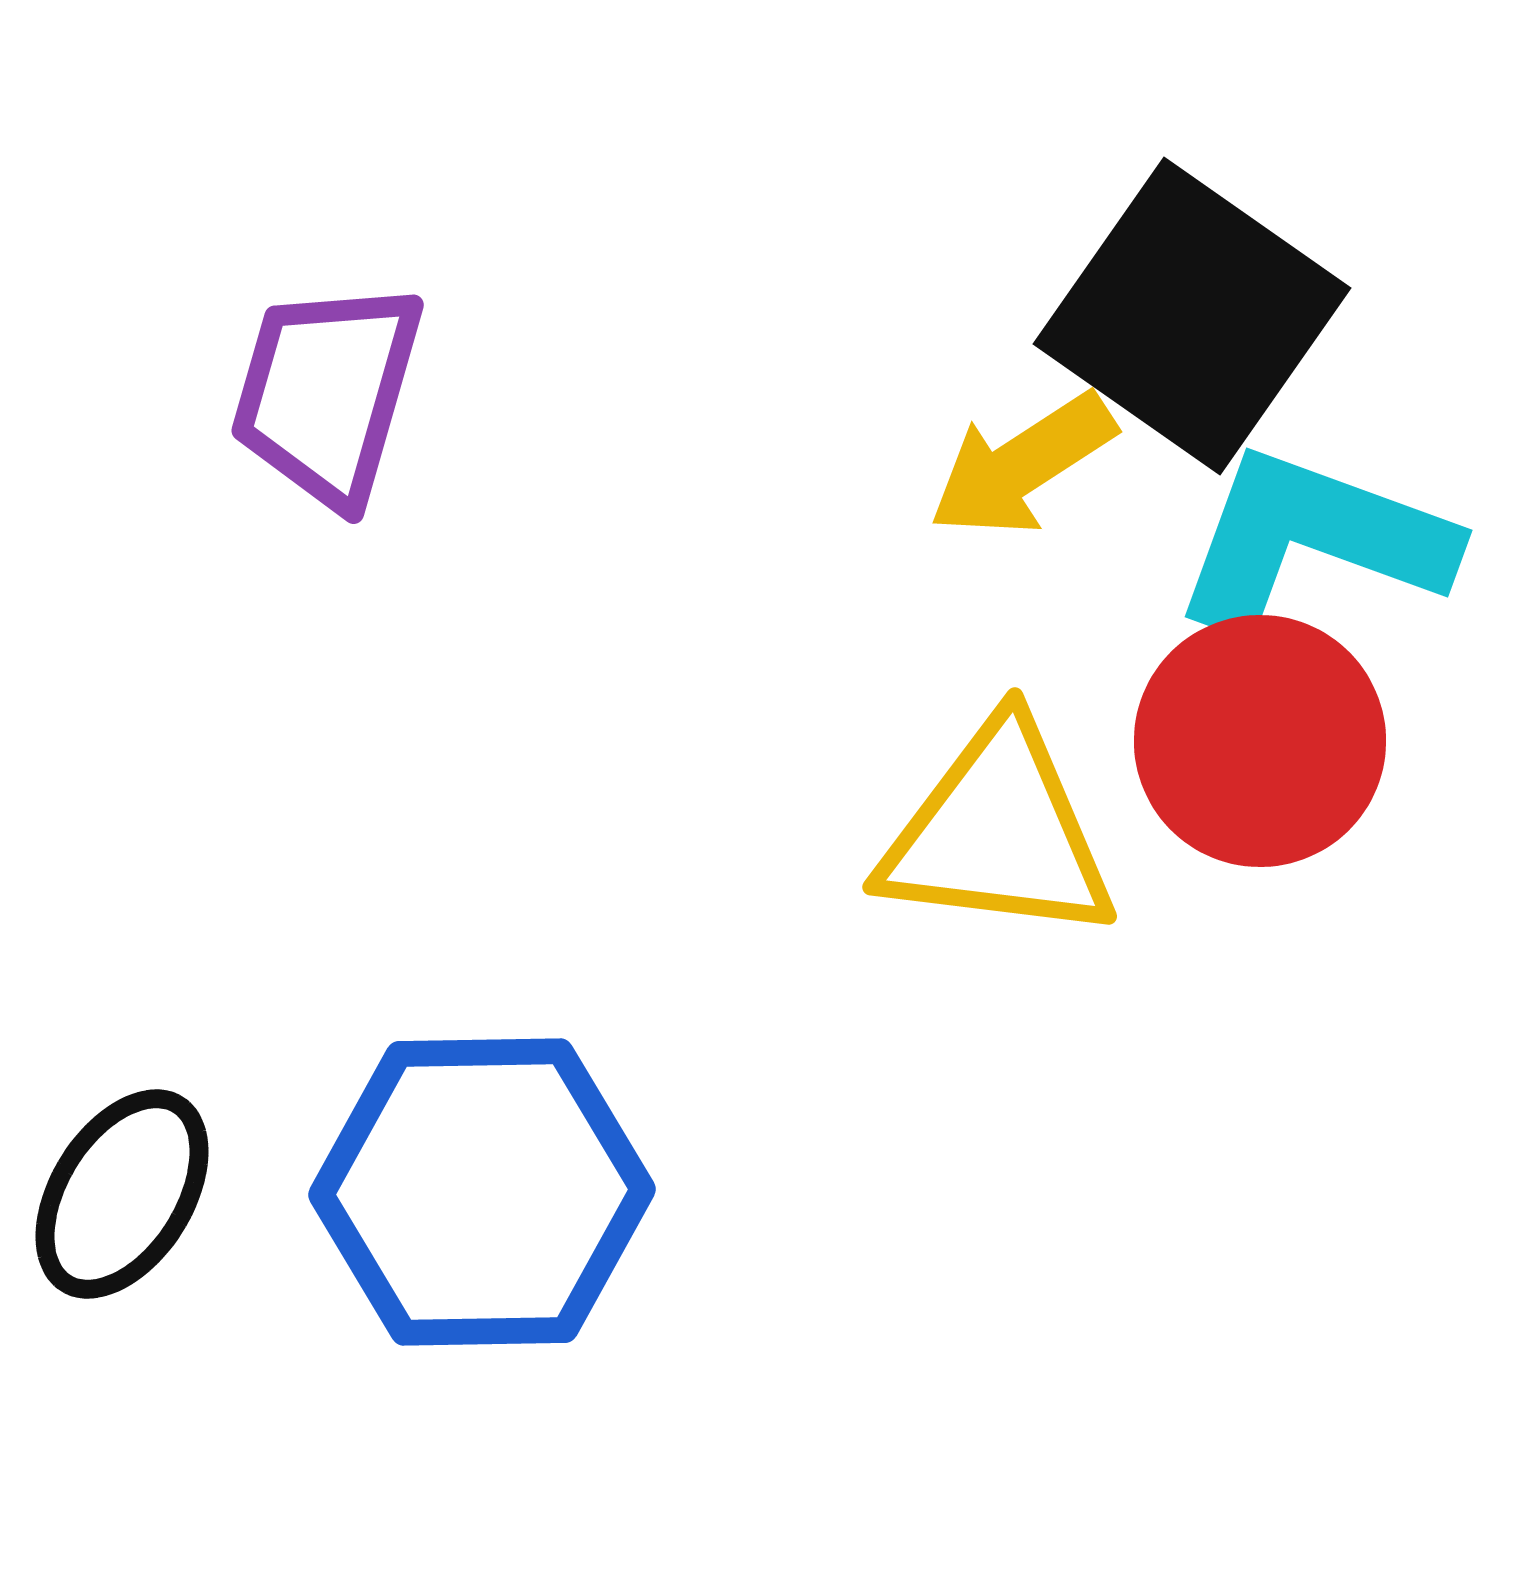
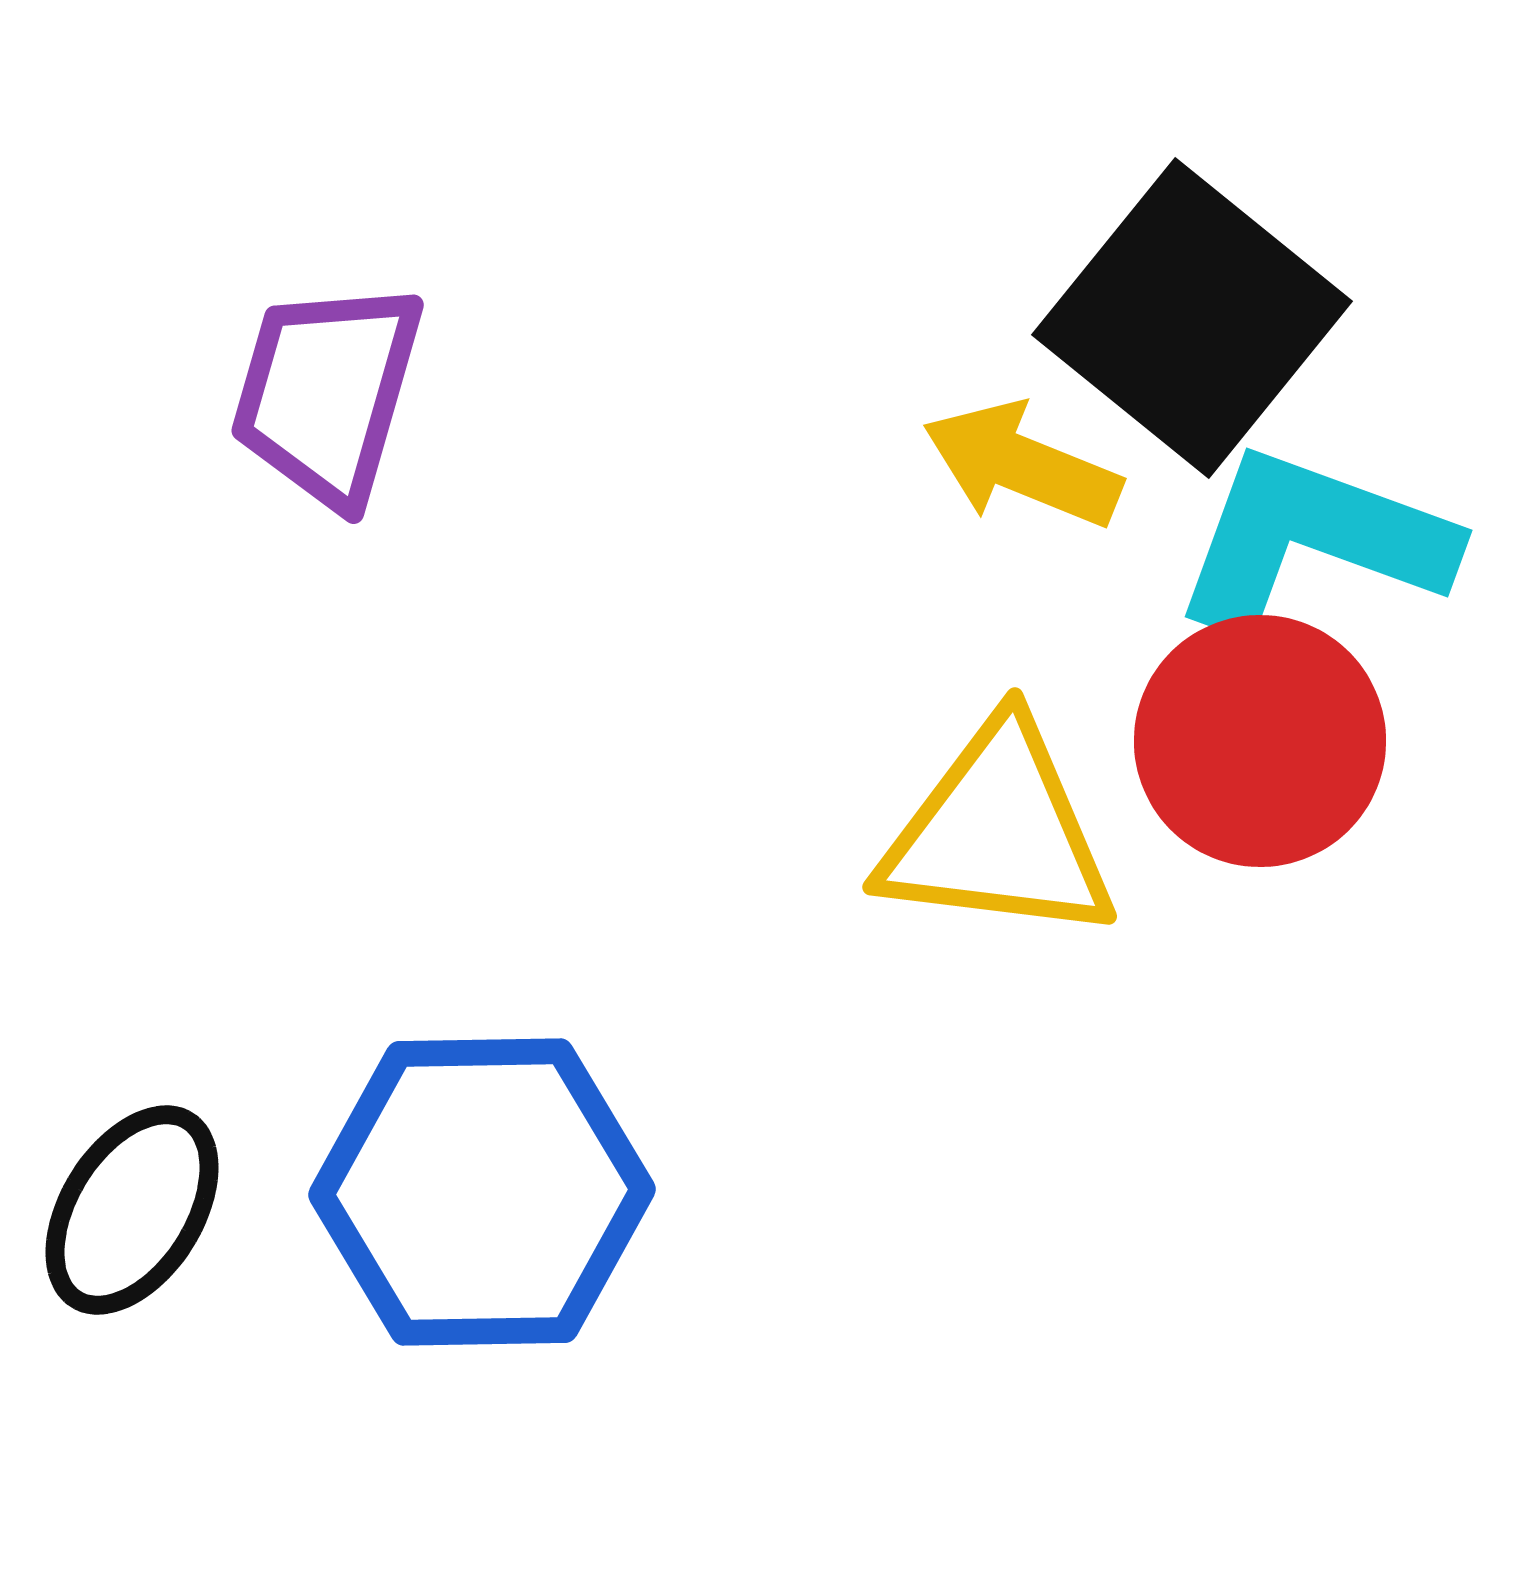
black square: moved 2 px down; rotated 4 degrees clockwise
yellow arrow: rotated 55 degrees clockwise
black ellipse: moved 10 px right, 16 px down
